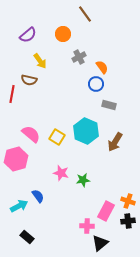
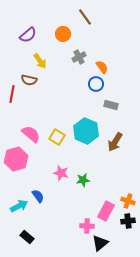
brown line: moved 3 px down
gray rectangle: moved 2 px right
